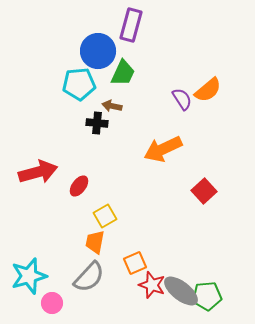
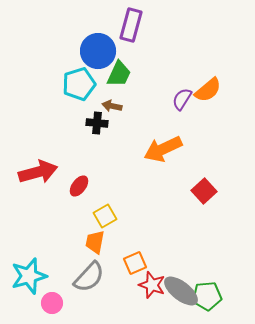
green trapezoid: moved 4 px left, 1 px down
cyan pentagon: rotated 12 degrees counterclockwise
purple semicircle: rotated 115 degrees counterclockwise
